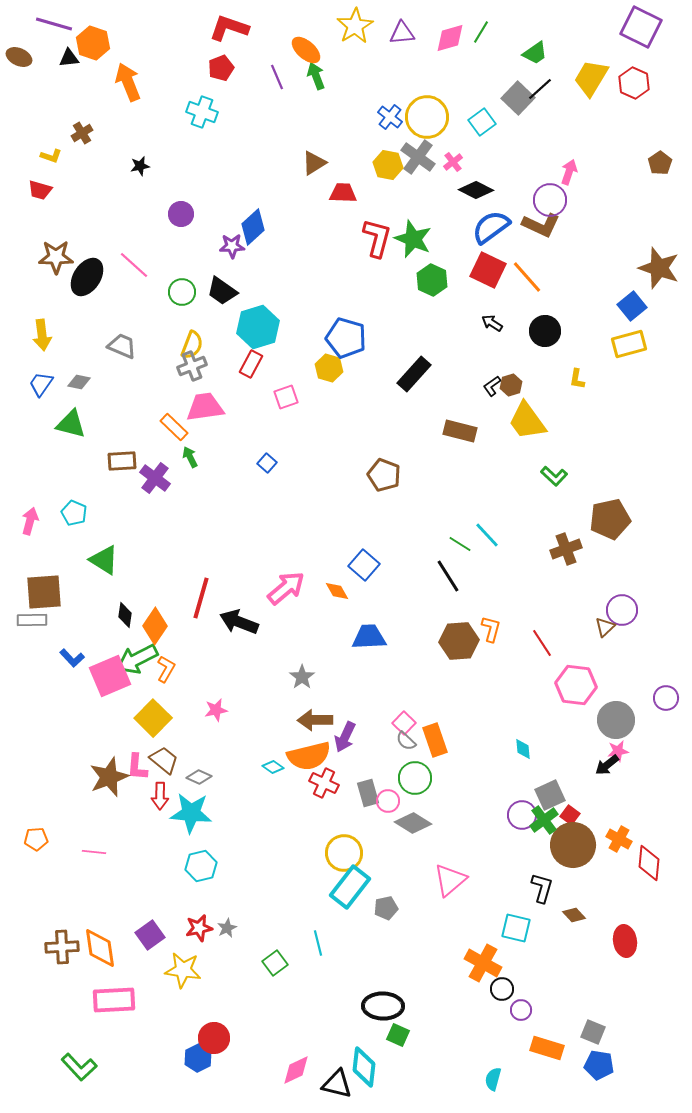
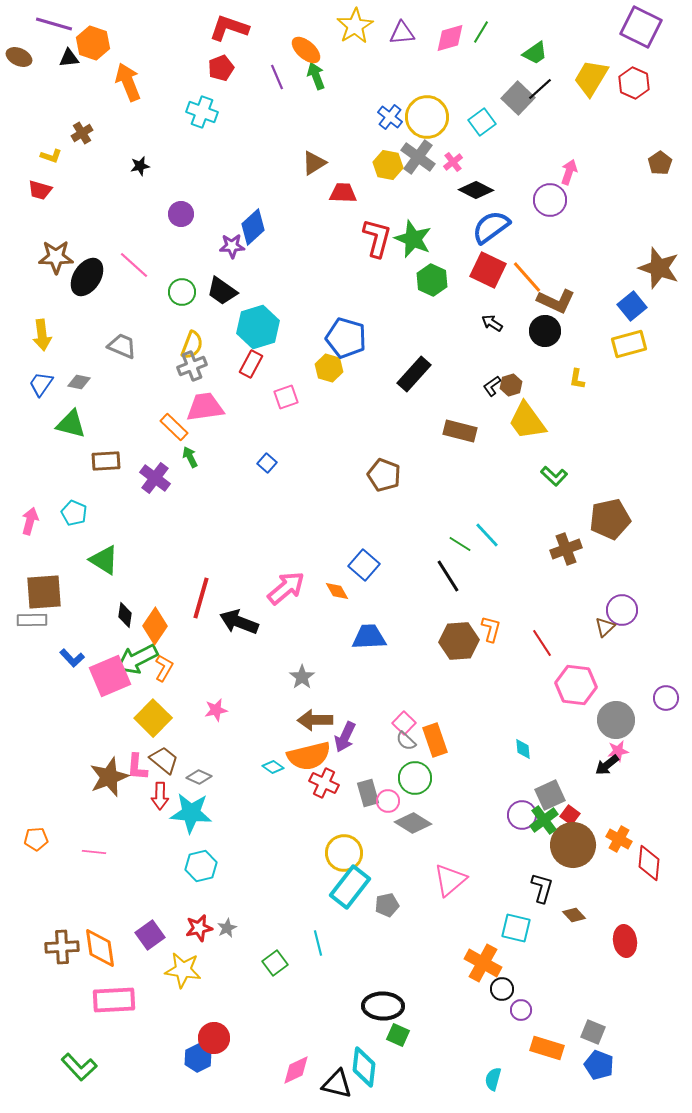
brown L-shape at (541, 225): moved 15 px right, 76 px down
brown rectangle at (122, 461): moved 16 px left
orange L-shape at (166, 669): moved 2 px left, 1 px up
gray pentagon at (386, 908): moved 1 px right, 3 px up
blue pentagon at (599, 1065): rotated 12 degrees clockwise
